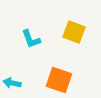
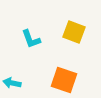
orange square: moved 5 px right
